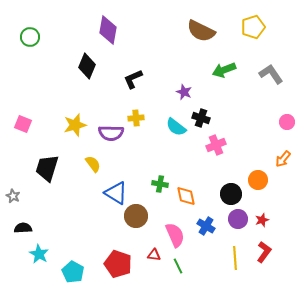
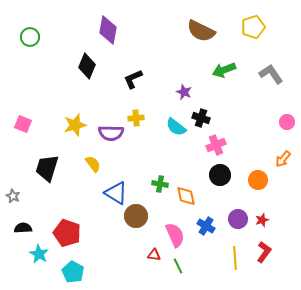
black circle: moved 11 px left, 19 px up
red pentagon: moved 51 px left, 31 px up
